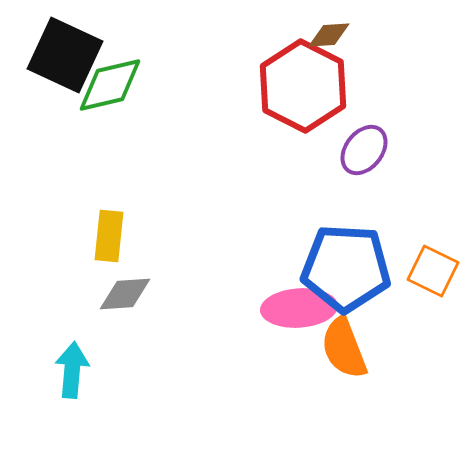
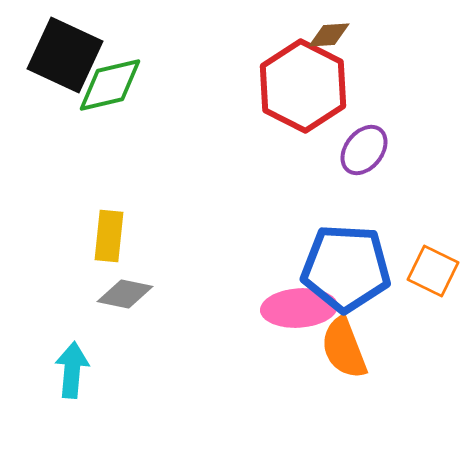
gray diamond: rotated 16 degrees clockwise
